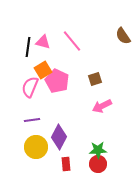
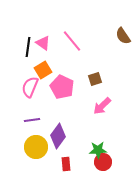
pink triangle: moved 1 px down; rotated 21 degrees clockwise
pink pentagon: moved 5 px right, 6 px down
pink arrow: rotated 18 degrees counterclockwise
purple diamond: moved 1 px left, 1 px up; rotated 10 degrees clockwise
red circle: moved 5 px right, 2 px up
